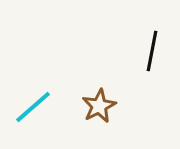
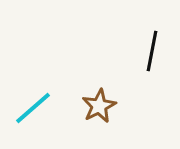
cyan line: moved 1 px down
